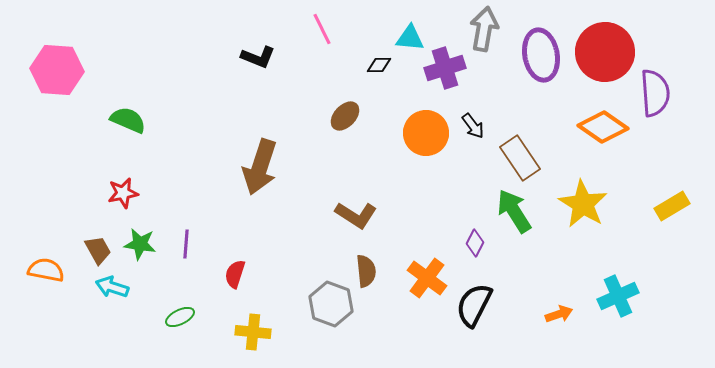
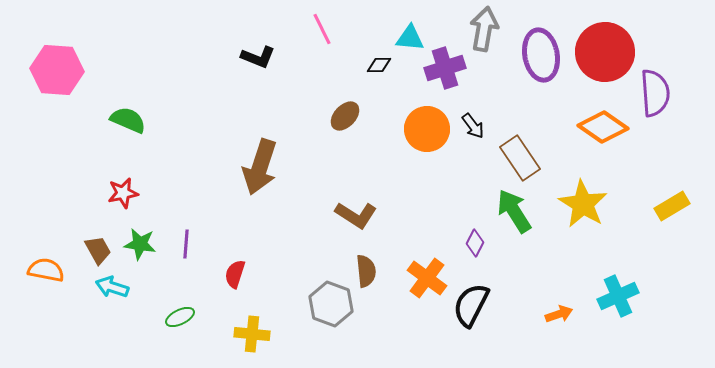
orange circle: moved 1 px right, 4 px up
black semicircle: moved 3 px left
yellow cross: moved 1 px left, 2 px down
